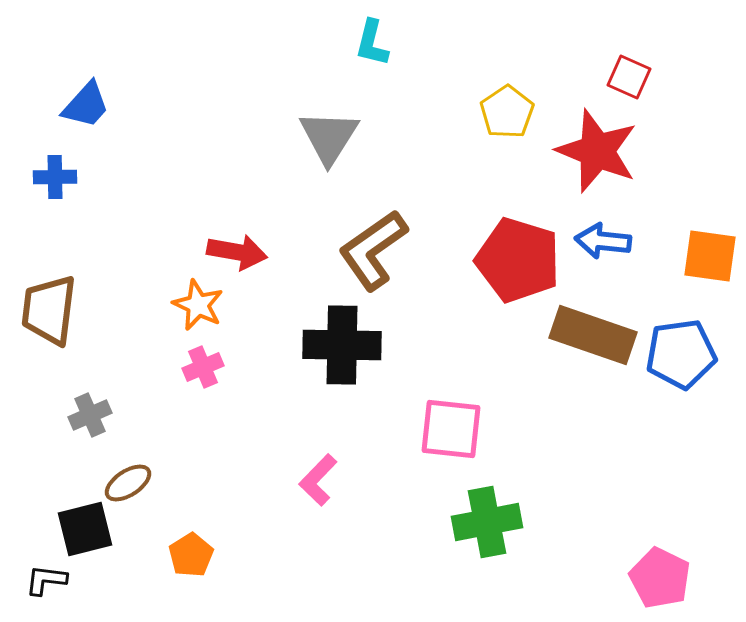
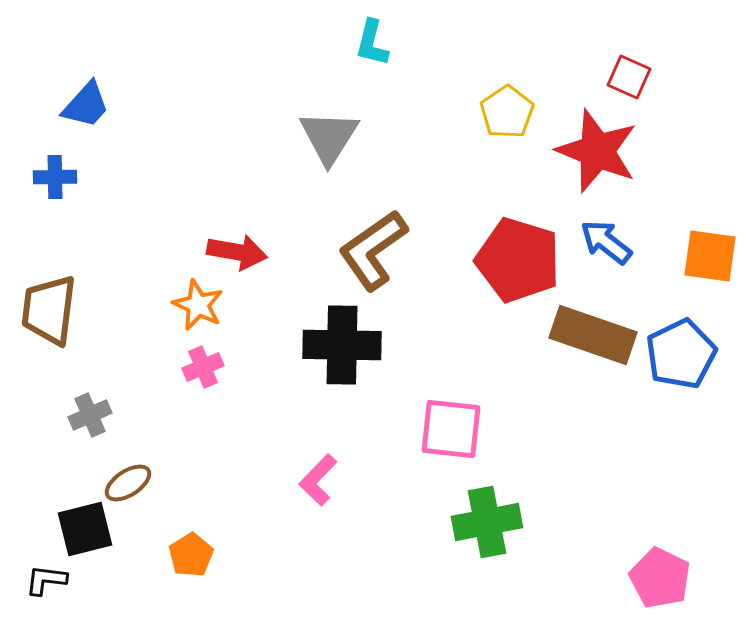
blue arrow: moved 3 px right, 1 px down; rotated 32 degrees clockwise
blue pentagon: rotated 18 degrees counterclockwise
